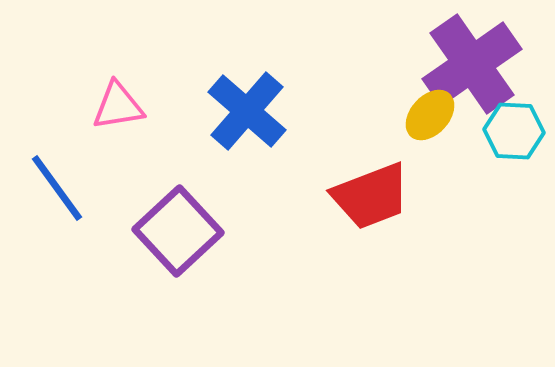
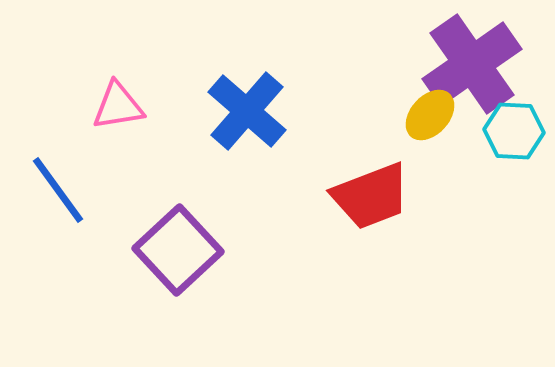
blue line: moved 1 px right, 2 px down
purple square: moved 19 px down
